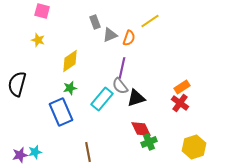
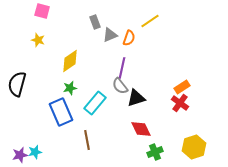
cyan rectangle: moved 7 px left, 4 px down
green cross: moved 6 px right, 10 px down
brown line: moved 1 px left, 12 px up
